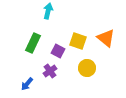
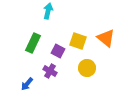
purple cross: rotated 24 degrees counterclockwise
